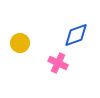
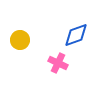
yellow circle: moved 3 px up
